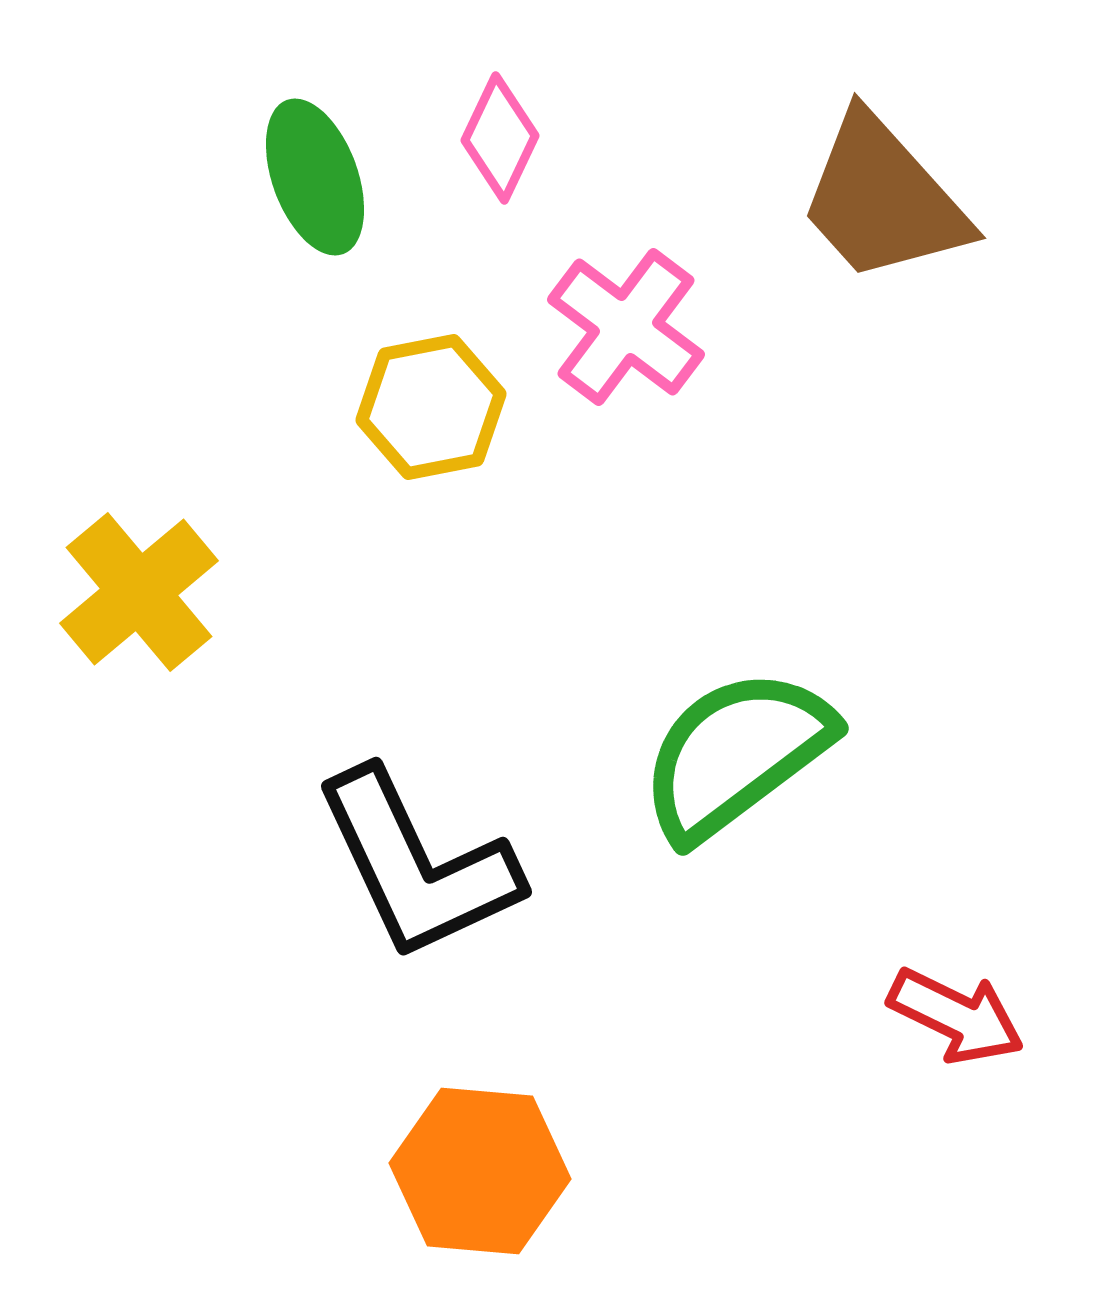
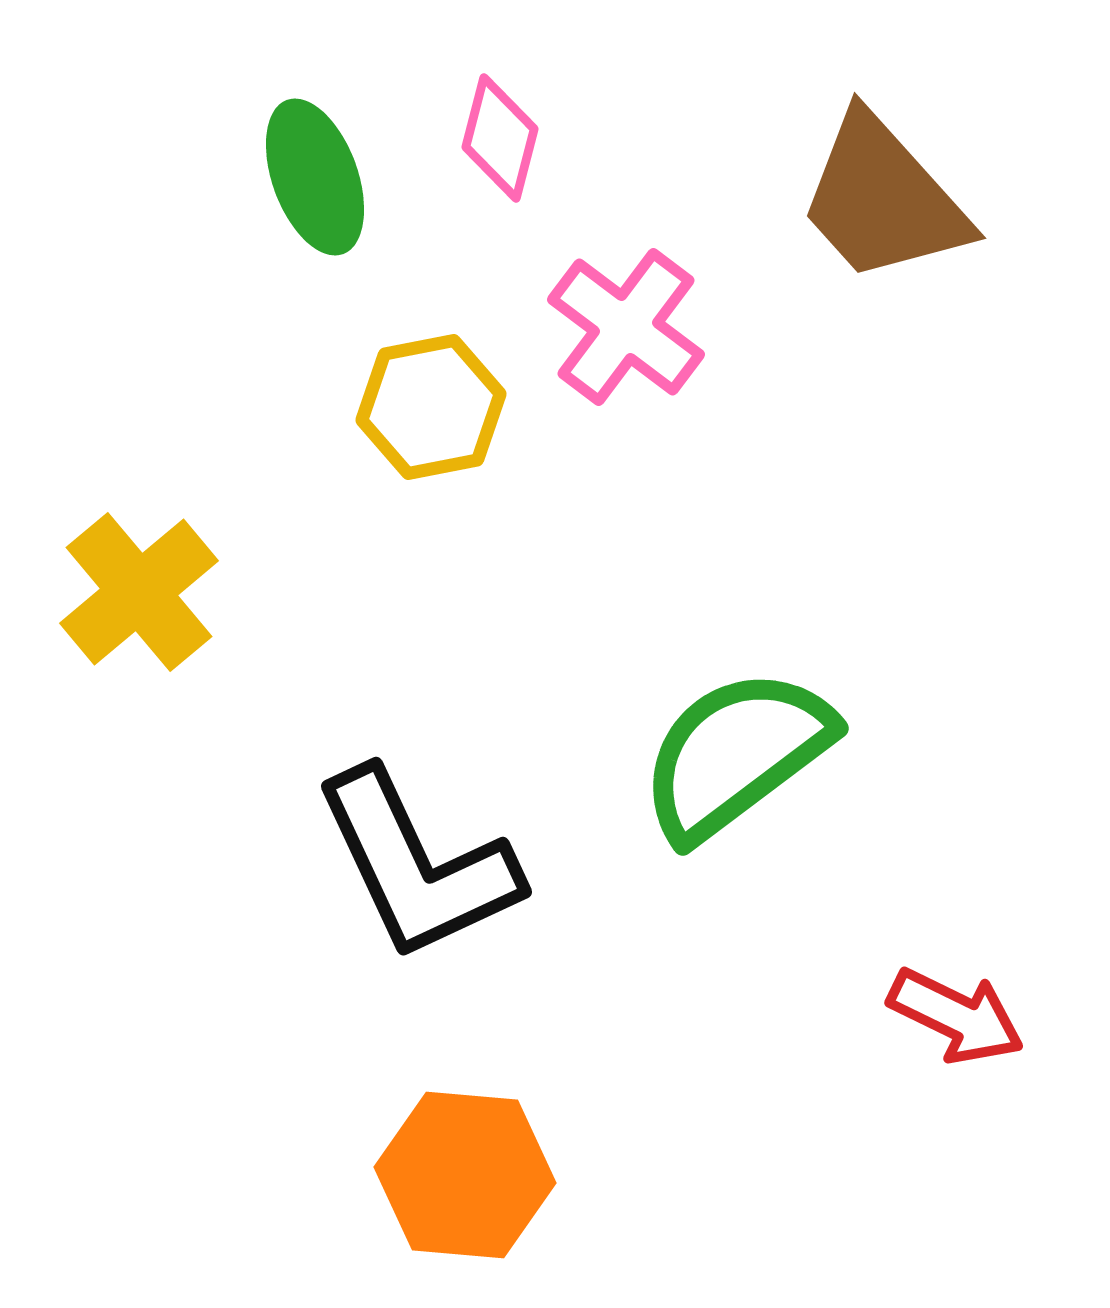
pink diamond: rotated 11 degrees counterclockwise
orange hexagon: moved 15 px left, 4 px down
